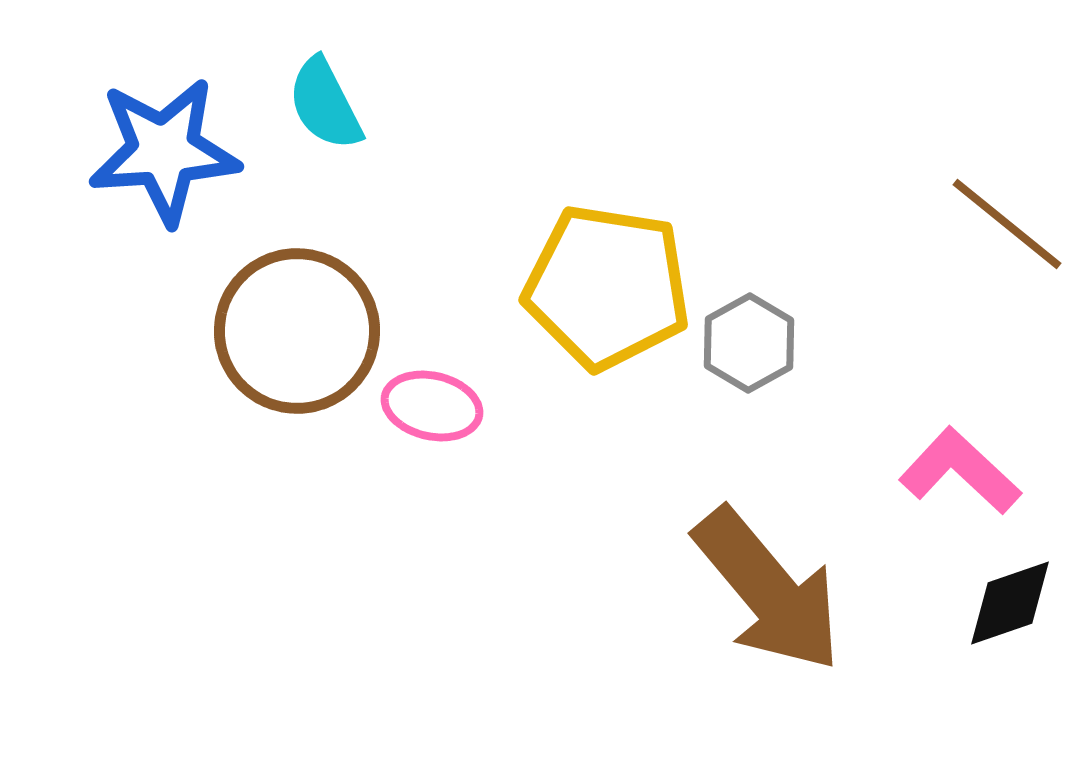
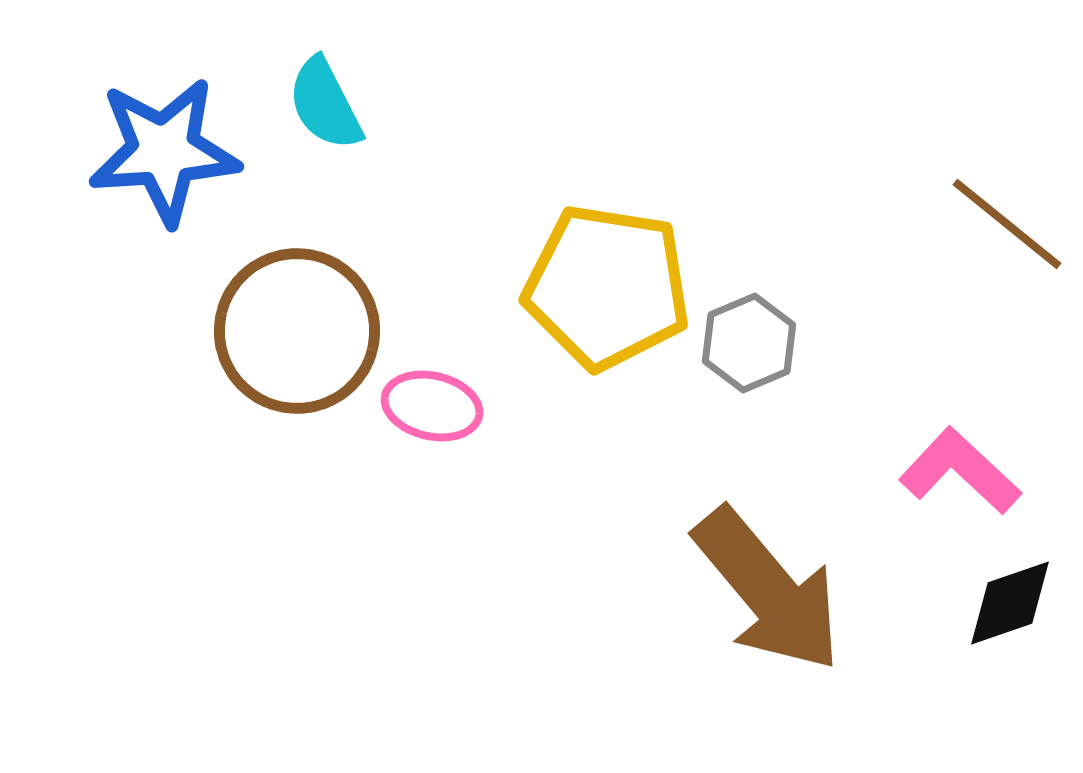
gray hexagon: rotated 6 degrees clockwise
